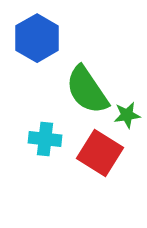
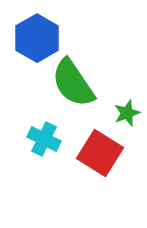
green semicircle: moved 14 px left, 7 px up
green star: moved 2 px up; rotated 12 degrees counterclockwise
cyan cross: moved 1 px left; rotated 20 degrees clockwise
